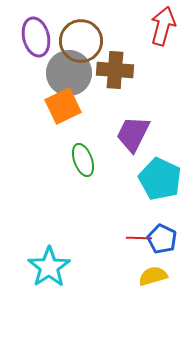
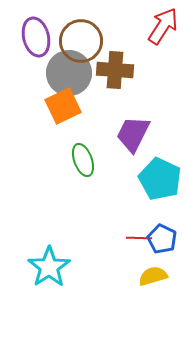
red arrow: rotated 18 degrees clockwise
